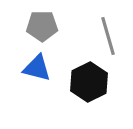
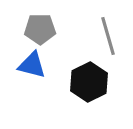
gray pentagon: moved 2 px left, 3 px down
blue triangle: moved 5 px left, 3 px up
